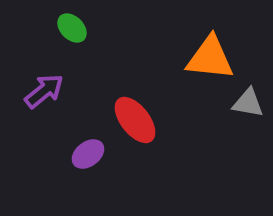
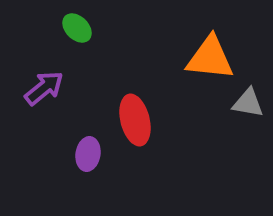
green ellipse: moved 5 px right
purple arrow: moved 3 px up
red ellipse: rotated 24 degrees clockwise
purple ellipse: rotated 44 degrees counterclockwise
